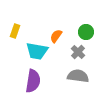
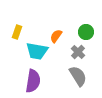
yellow rectangle: moved 2 px right, 1 px down
gray semicircle: rotated 50 degrees clockwise
